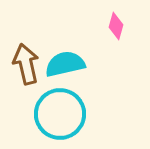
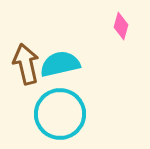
pink diamond: moved 5 px right
cyan semicircle: moved 5 px left
